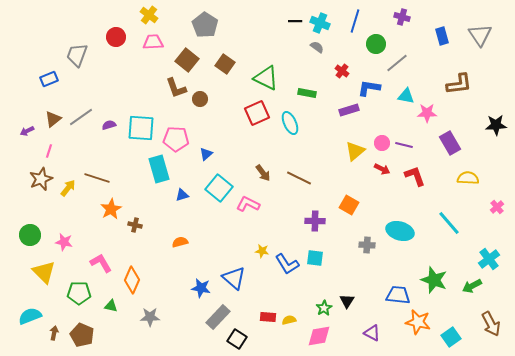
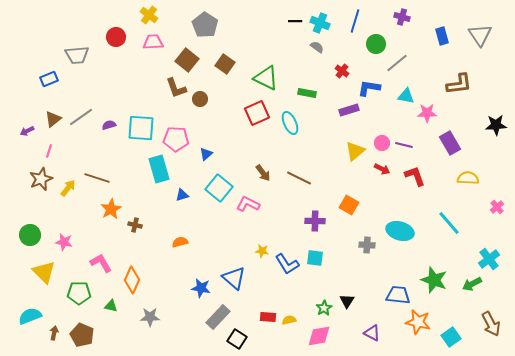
gray trapezoid at (77, 55): rotated 115 degrees counterclockwise
green arrow at (472, 286): moved 2 px up
